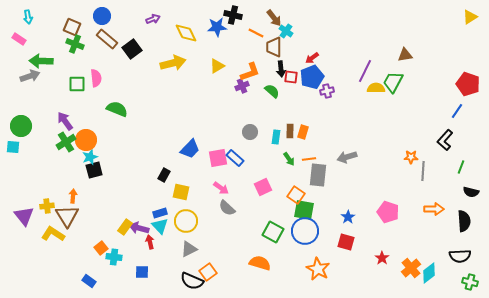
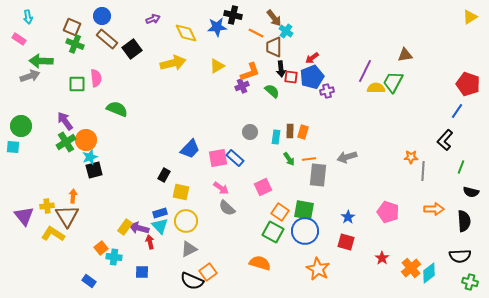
orange square at (296, 195): moved 16 px left, 17 px down
